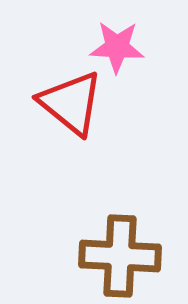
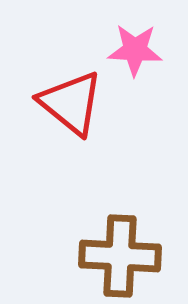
pink star: moved 18 px right, 3 px down
